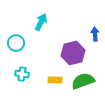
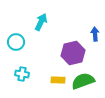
cyan circle: moved 1 px up
yellow rectangle: moved 3 px right
